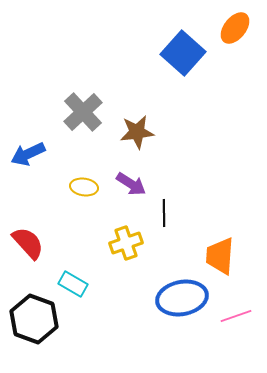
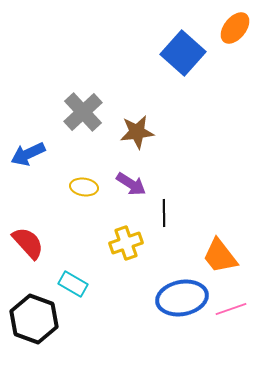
orange trapezoid: rotated 42 degrees counterclockwise
pink line: moved 5 px left, 7 px up
